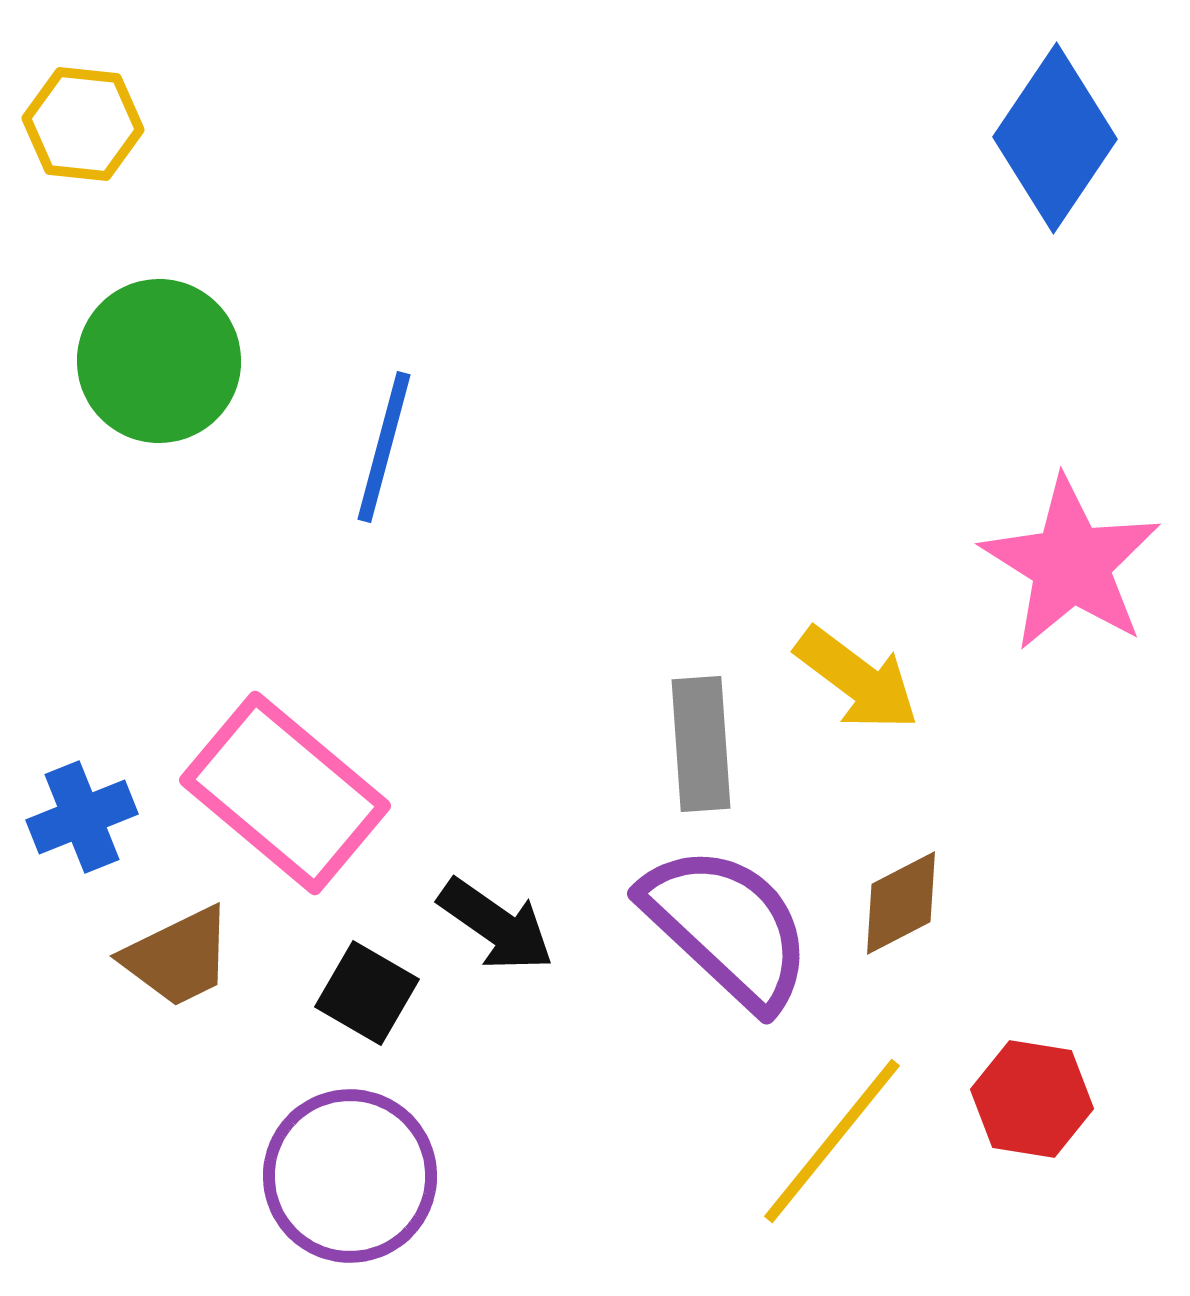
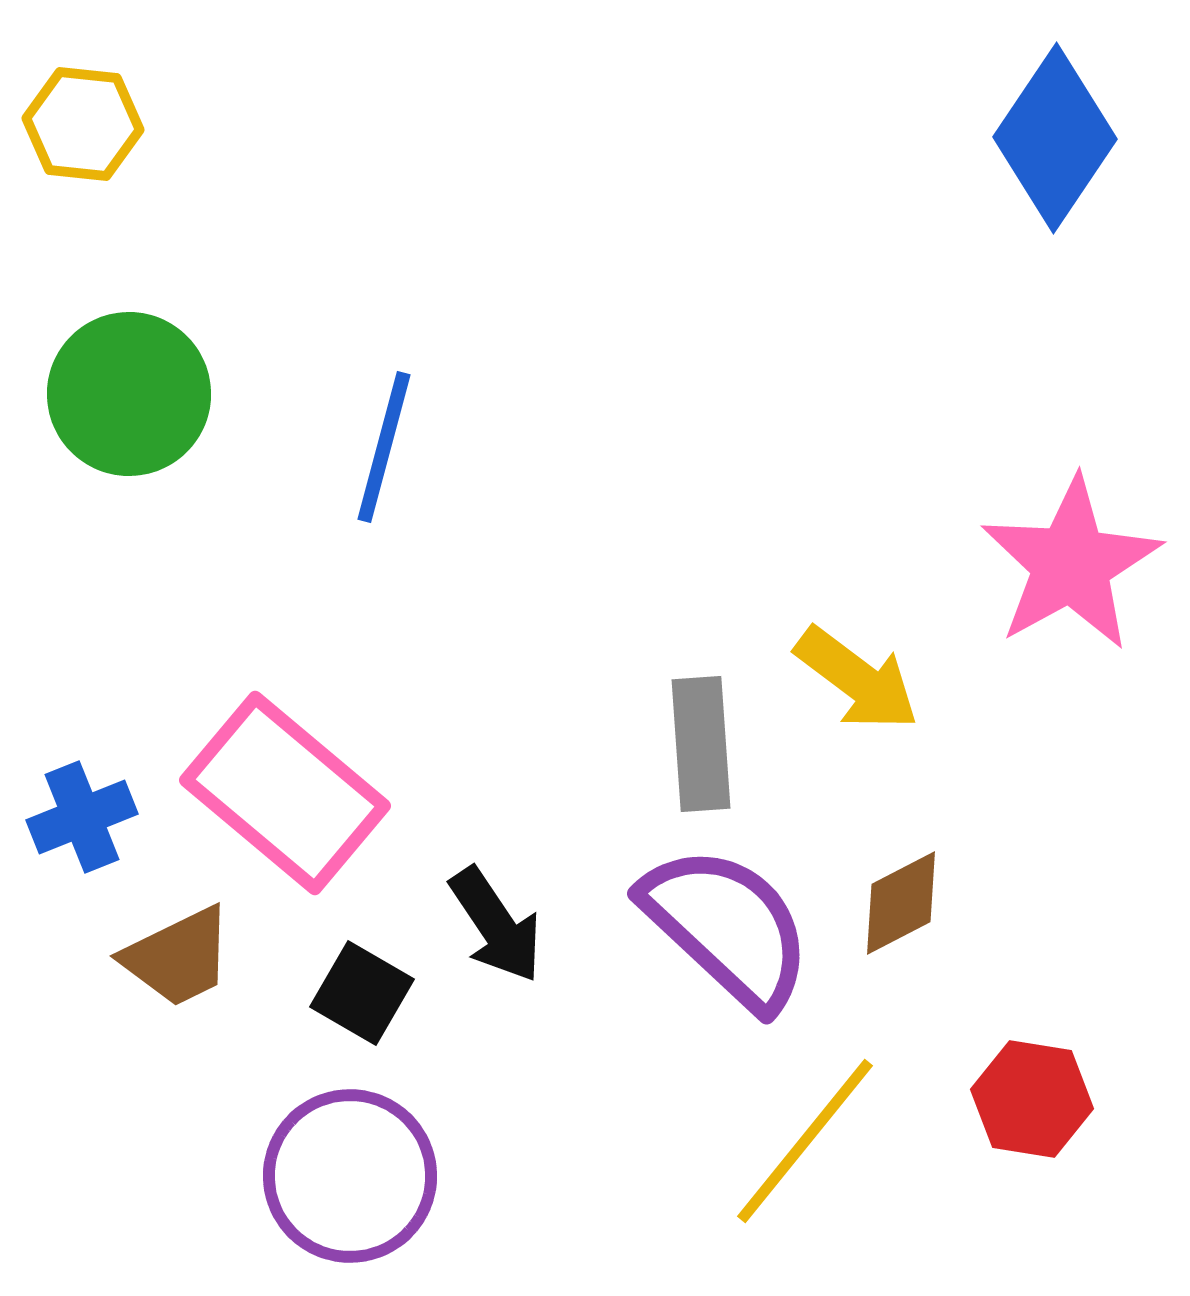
green circle: moved 30 px left, 33 px down
pink star: rotated 11 degrees clockwise
black arrow: rotated 21 degrees clockwise
black square: moved 5 px left
yellow line: moved 27 px left
